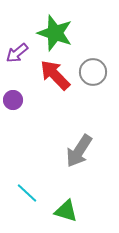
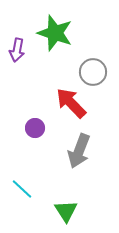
purple arrow: moved 3 px up; rotated 40 degrees counterclockwise
red arrow: moved 16 px right, 28 px down
purple circle: moved 22 px right, 28 px down
gray arrow: rotated 12 degrees counterclockwise
cyan line: moved 5 px left, 4 px up
green triangle: rotated 40 degrees clockwise
